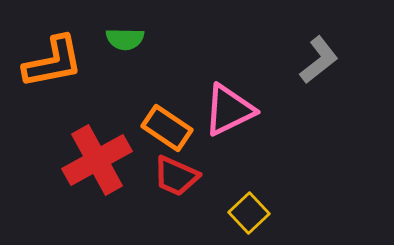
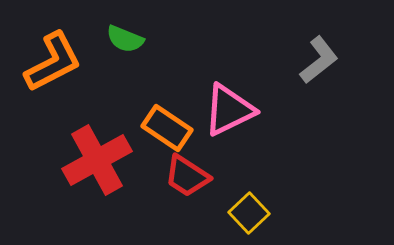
green semicircle: rotated 21 degrees clockwise
orange L-shape: rotated 16 degrees counterclockwise
red trapezoid: moved 11 px right; rotated 9 degrees clockwise
